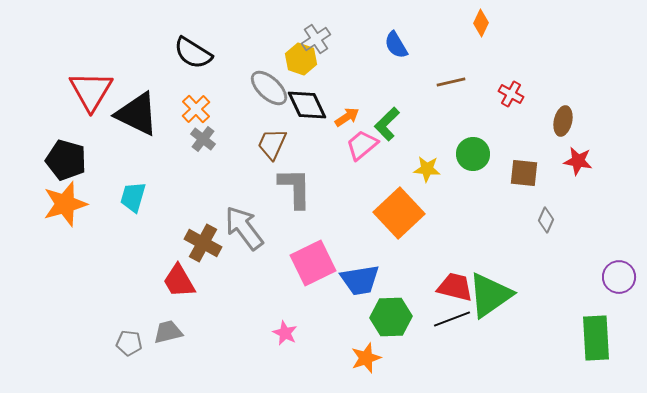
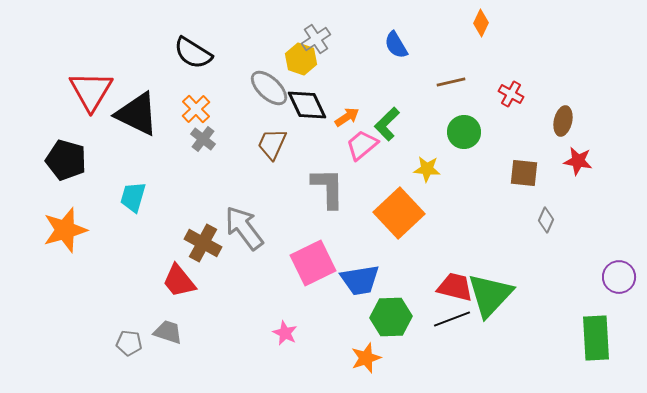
green circle at (473, 154): moved 9 px left, 22 px up
gray L-shape at (295, 188): moved 33 px right
orange star at (65, 204): moved 26 px down
red trapezoid at (179, 281): rotated 9 degrees counterclockwise
green triangle at (490, 295): rotated 12 degrees counterclockwise
gray trapezoid at (168, 332): rotated 32 degrees clockwise
